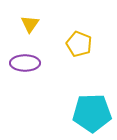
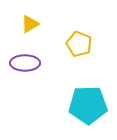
yellow triangle: rotated 24 degrees clockwise
cyan pentagon: moved 4 px left, 8 px up
